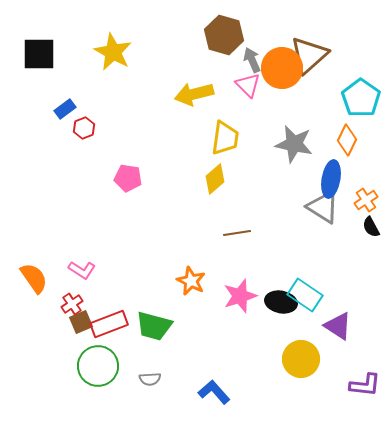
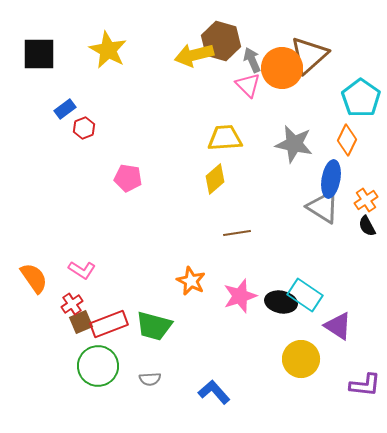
brown hexagon: moved 3 px left, 6 px down
yellow star: moved 5 px left, 2 px up
yellow arrow: moved 39 px up
yellow trapezoid: rotated 102 degrees counterclockwise
black semicircle: moved 4 px left, 1 px up
